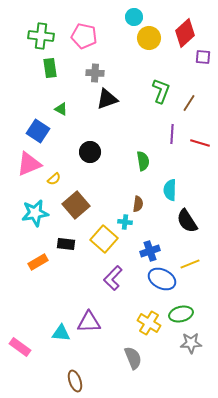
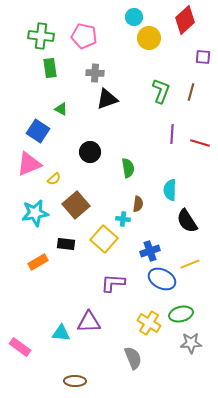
red diamond: moved 13 px up
brown line: moved 2 px right, 11 px up; rotated 18 degrees counterclockwise
green semicircle: moved 15 px left, 7 px down
cyan cross: moved 2 px left, 3 px up
purple L-shape: moved 5 px down; rotated 50 degrees clockwise
brown ellipse: rotated 70 degrees counterclockwise
